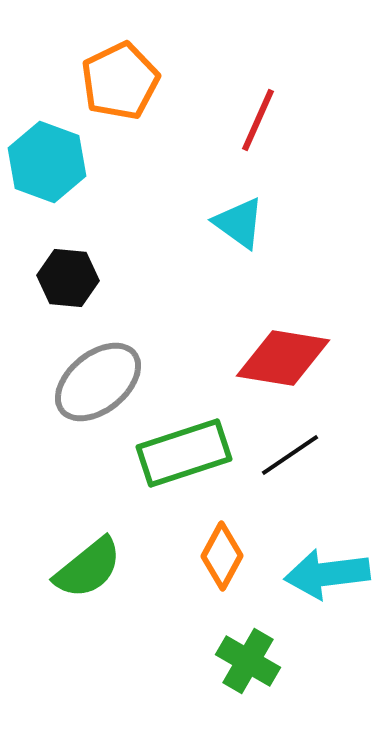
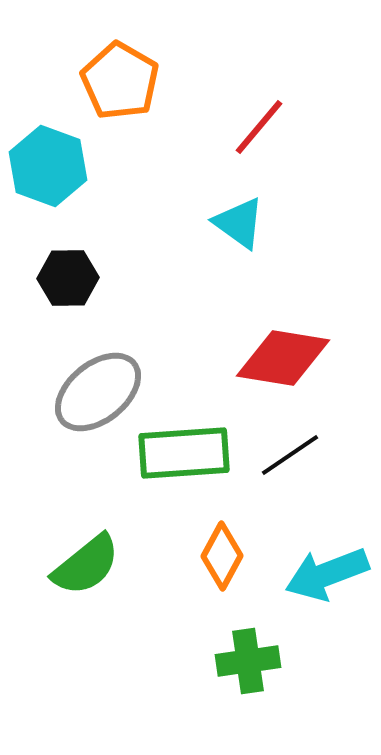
orange pentagon: rotated 16 degrees counterclockwise
red line: moved 1 px right, 7 px down; rotated 16 degrees clockwise
cyan hexagon: moved 1 px right, 4 px down
black hexagon: rotated 6 degrees counterclockwise
gray ellipse: moved 10 px down
green rectangle: rotated 14 degrees clockwise
green semicircle: moved 2 px left, 3 px up
cyan arrow: rotated 14 degrees counterclockwise
green cross: rotated 38 degrees counterclockwise
